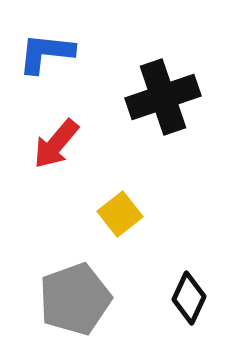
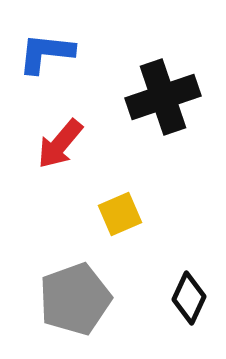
red arrow: moved 4 px right
yellow square: rotated 15 degrees clockwise
